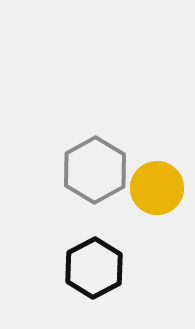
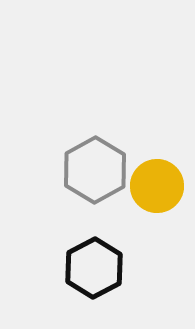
yellow circle: moved 2 px up
